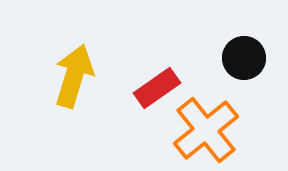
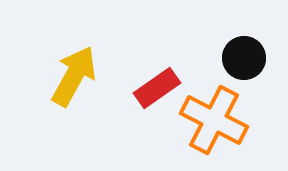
yellow arrow: rotated 12 degrees clockwise
orange cross: moved 8 px right, 10 px up; rotated 24 degrees counterclockwise
